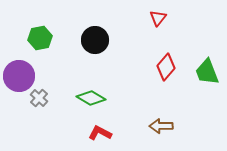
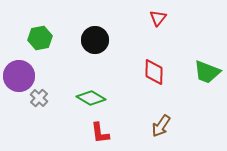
red diamond: moved 12 px left, 5 px down; rotated 40 degrees counterclockwise
green trapezoid: rotated 48 degrees counterclockwise
brown arrow: rotated 55 degrees counterclockwise
red L-shape: rotated 125 degrees counterclockwise
